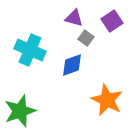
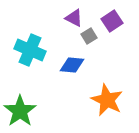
purple triangle: rotated 12 degrees clockwise
gray square: moved 3 px right, 2 px up; rotated 21 degrees clockwise
blue diamond: rotated 25 degrees clockwise
green star: rotated 16 degrees counterclockwise
